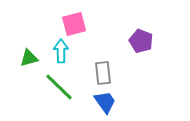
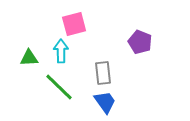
purple pentagon: moved 1 px left, 1 px down
green triangle: rotated 12 degrees clockwise
